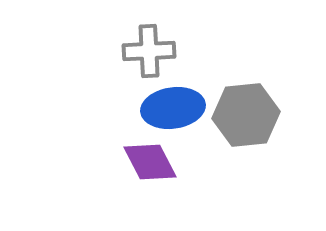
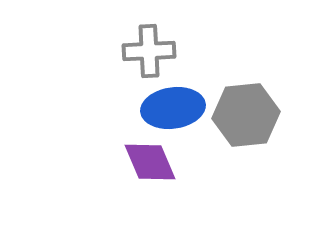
purple diamond: rotated 4 degrees clockwise
